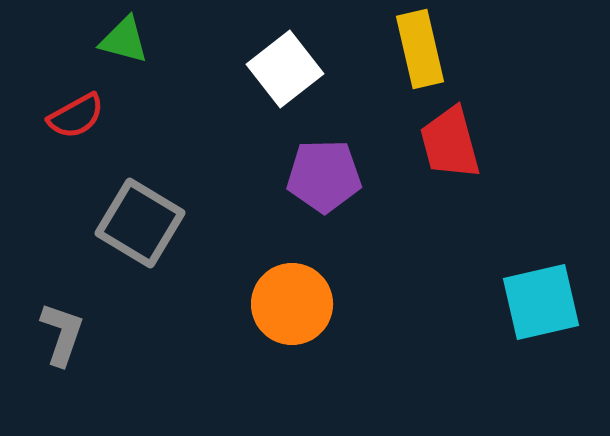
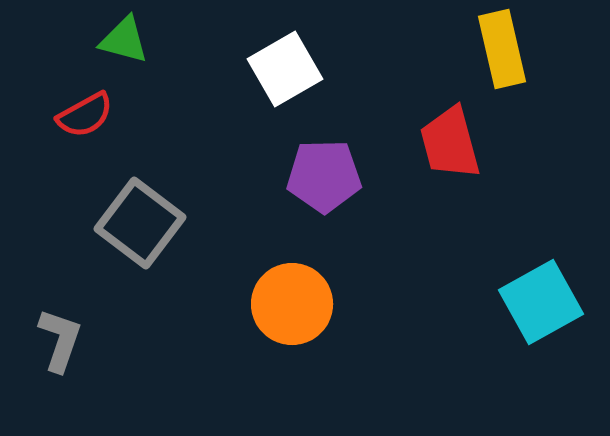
yellow rectangle: moved 82 px right
white square: rotated 8 degrees clockwise
red semicircle: moved 9 px right, 1 px up
gray square: rotated 6 degrees clockwise
cyan square: rotated 16 degrees counterclockwise
gray L-shape: moved 2 px left, 6 px down
